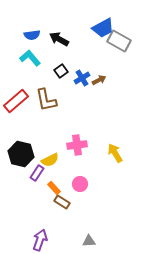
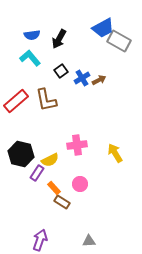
black arrow: rotated 90 degrees counterclockwise
